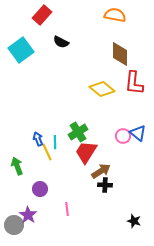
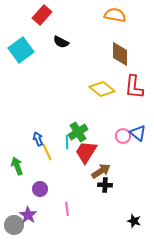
red L-shape: moved 4 px down
cyan line: moved 12 px right
